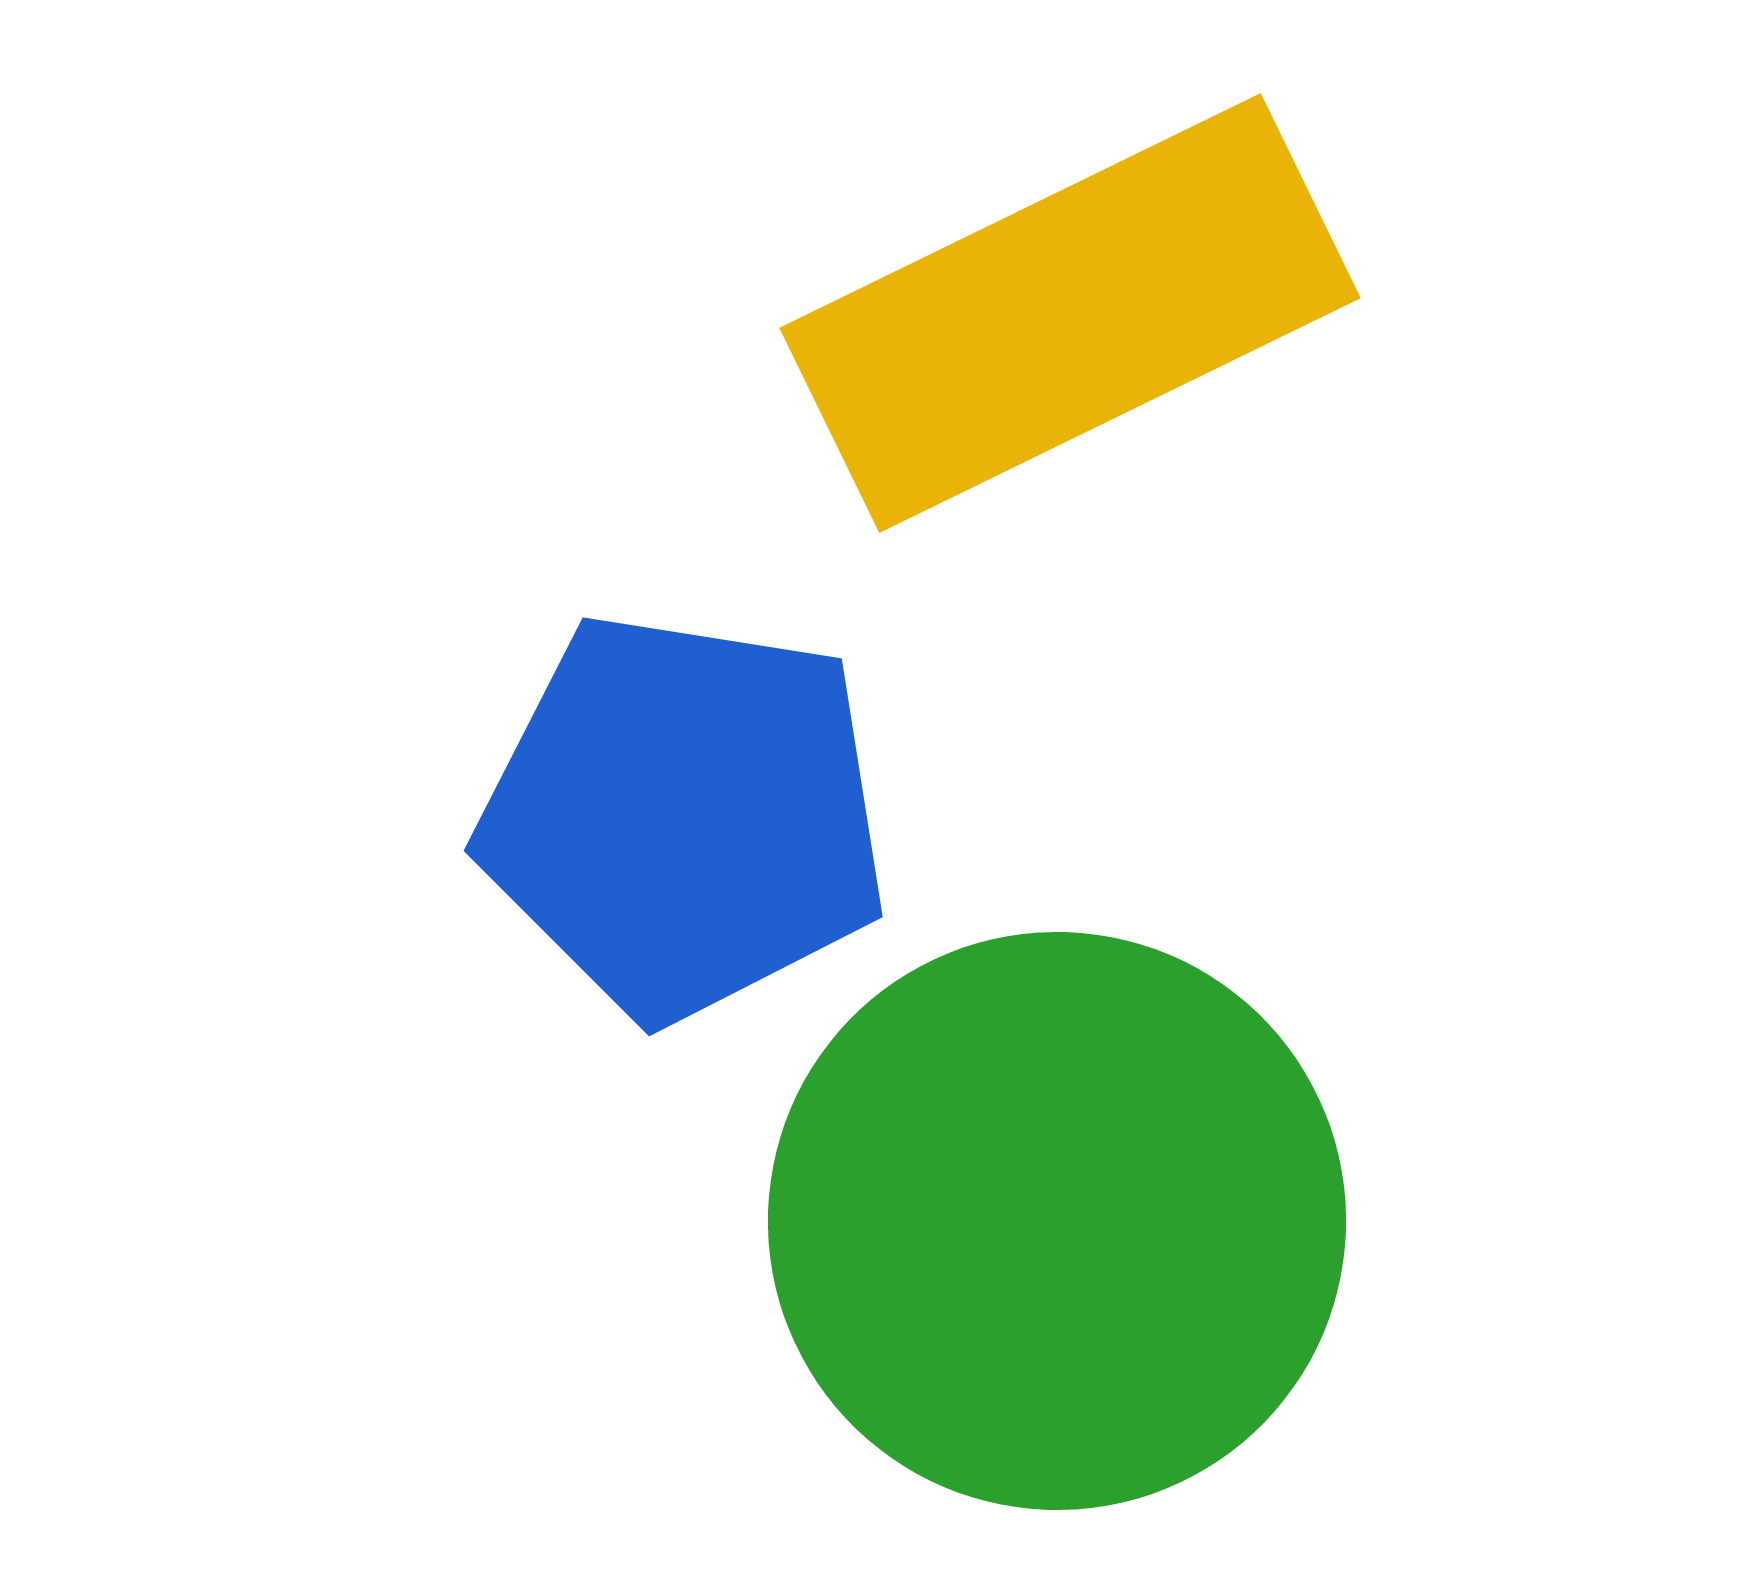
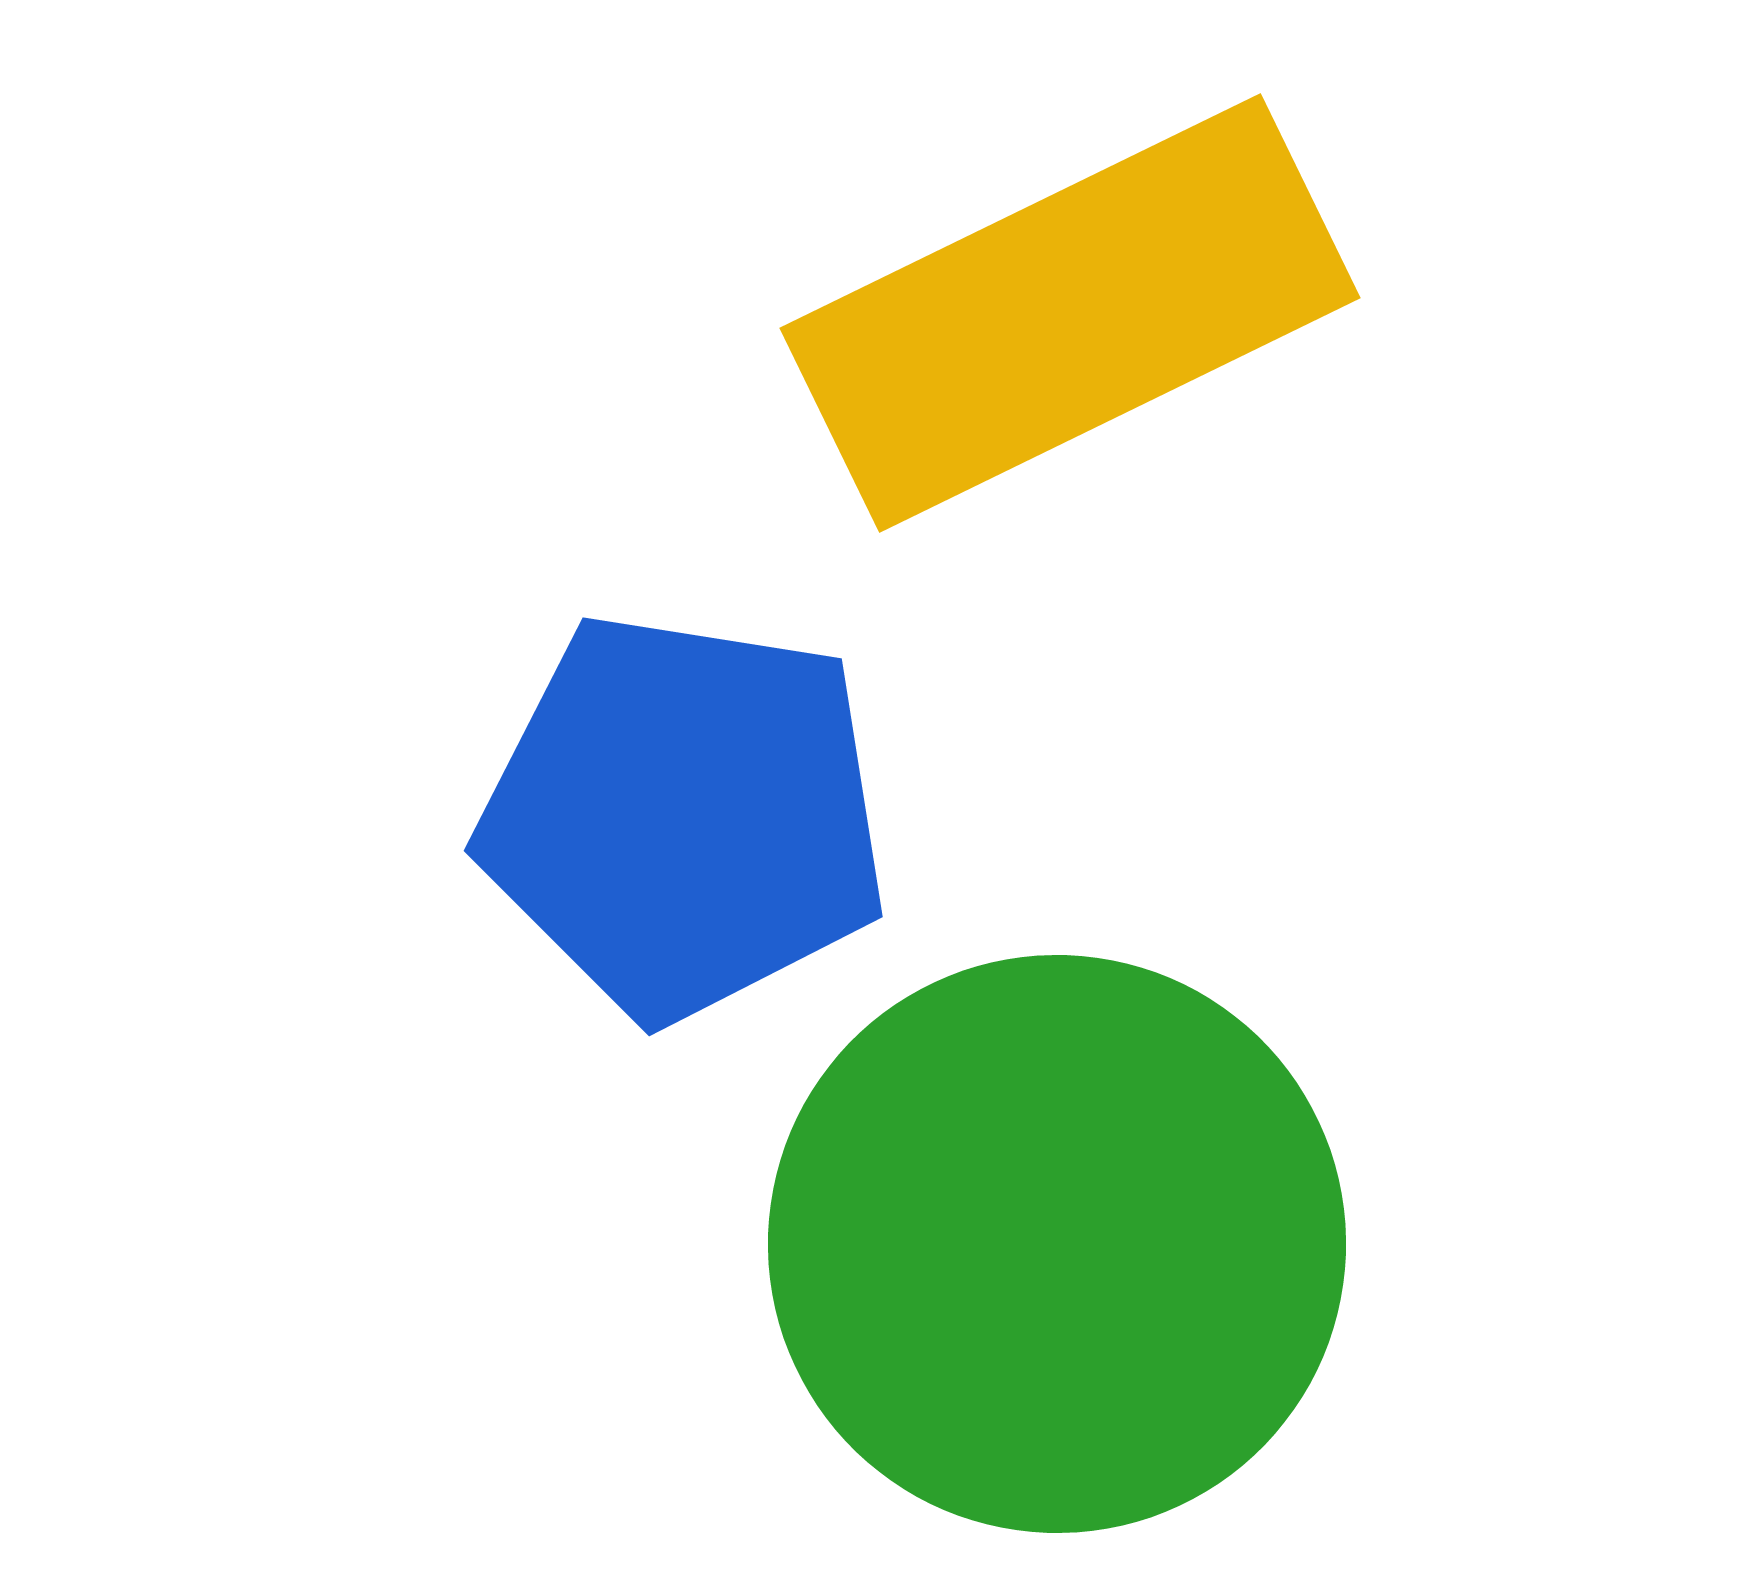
green circle: moved 23 px down
